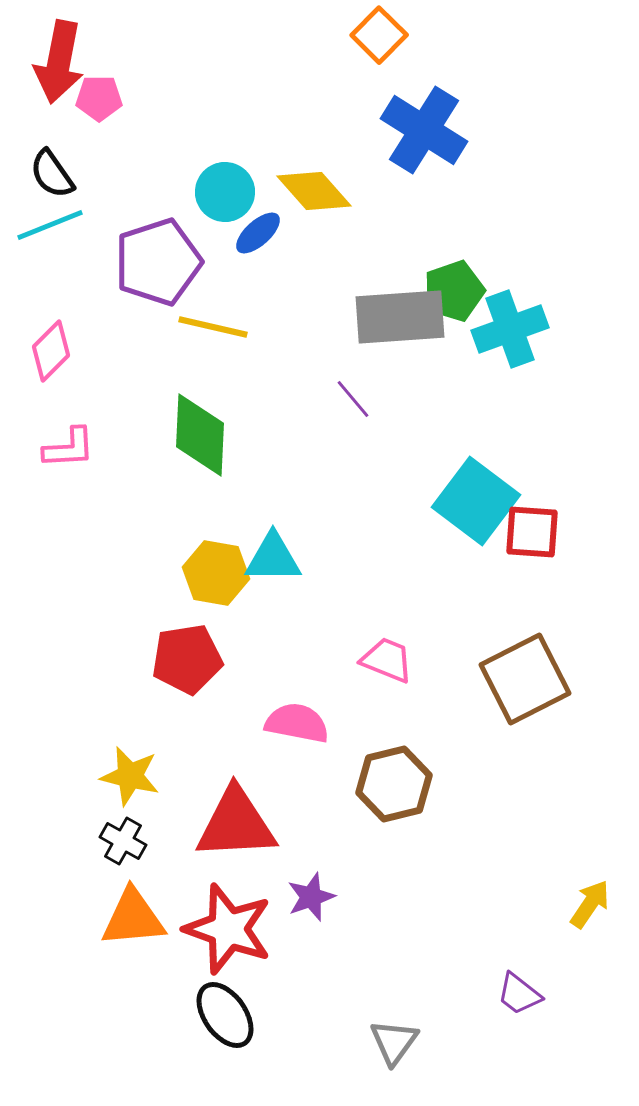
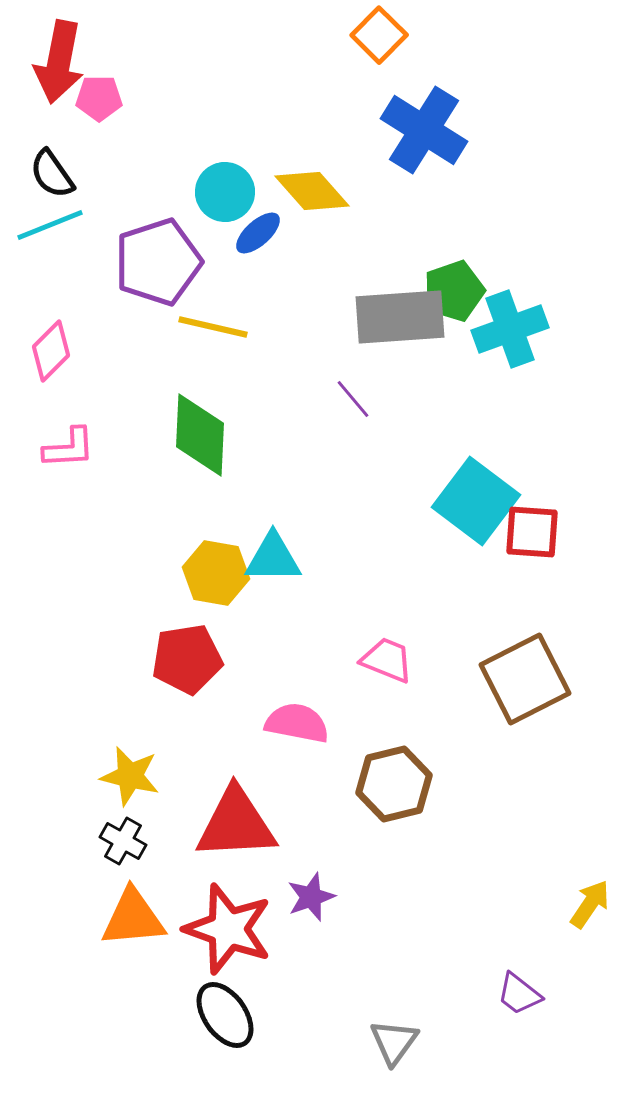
yellow diamond: moved 2 px left
